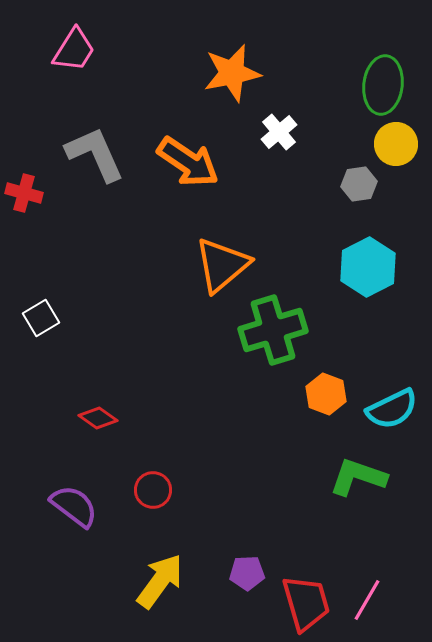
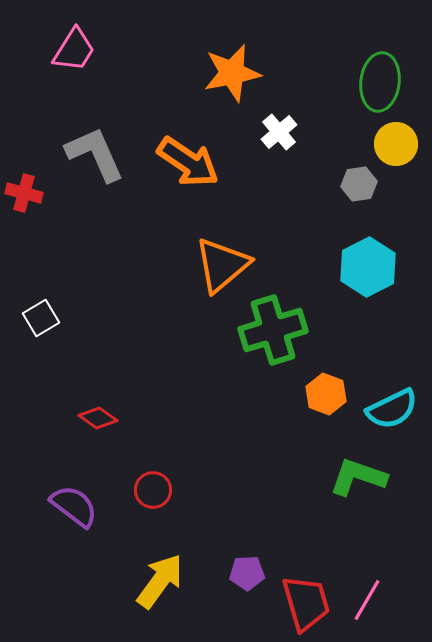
green ellipse: moved 3 px left, 3 px up
